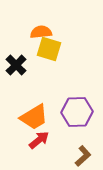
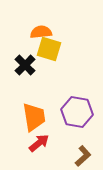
black cross: moved 9 px right
purple hexagon: rotated 12 degrees clockwise
orange trapezoid: rotated 68 degrees counterclockwise
red arrow: moved 3 px down
